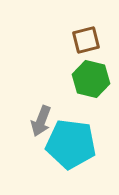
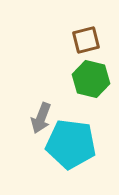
gray arrow: moved 3 px up
